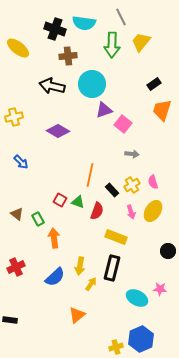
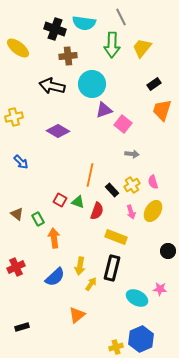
yellow trapezoid at (141, 42): moved 1 px right, 6 px down
black rectangle at (10, 320): moved 12 px right, 7 px down; rotated 24 degrees counterclockwise
